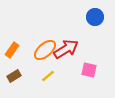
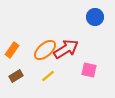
brown rectangle: moved 2 px right
